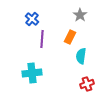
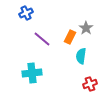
gray star: moved 6 px right, 13 px down
blue cross: moved 6 px left, 6 px up; rotated 24 degrees clockwise
purple line: rotated 54 degrees counterclockwise
red cross: moved 3 px right
